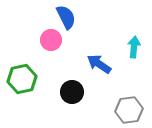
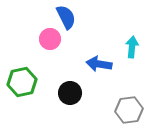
pink circle: moved 1 px left, 1 px up
cyan arrow: moved 2 px left
blue arrow: rotated 25 degrees counterclockwise
green hexagon: moved 3 px down
black circle: moved 2 px left, 1 px down
